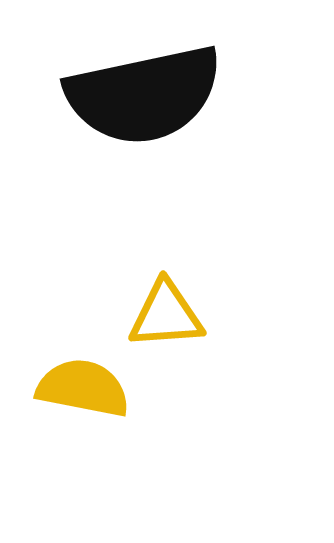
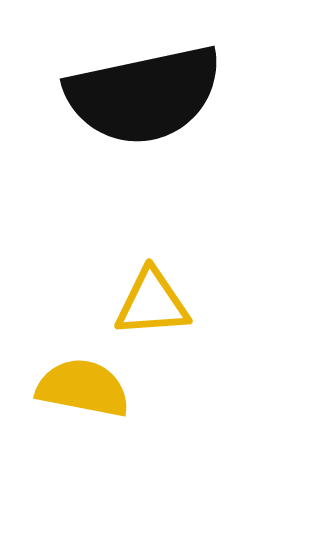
yellow triangle: moved 14 px left, 12 px up
